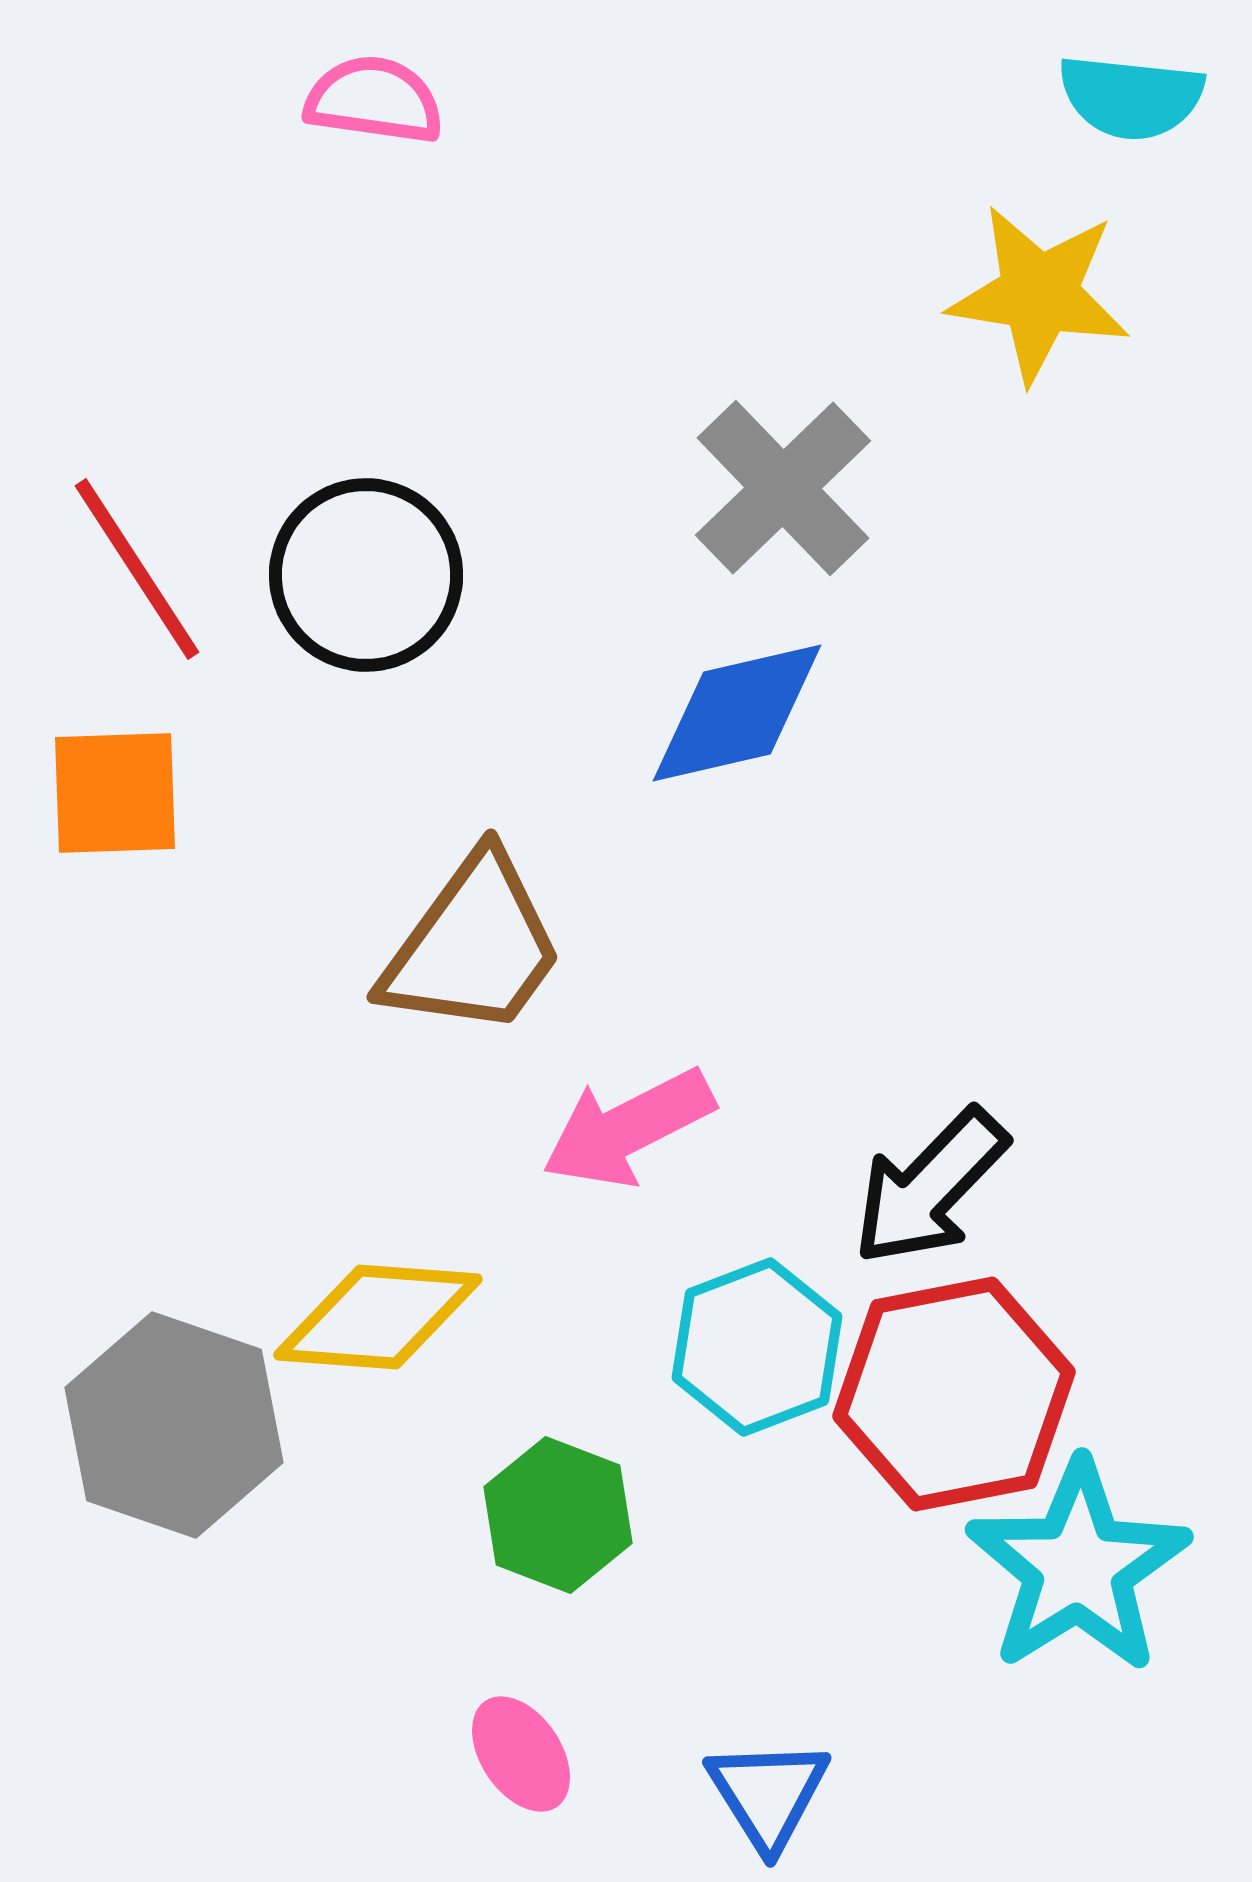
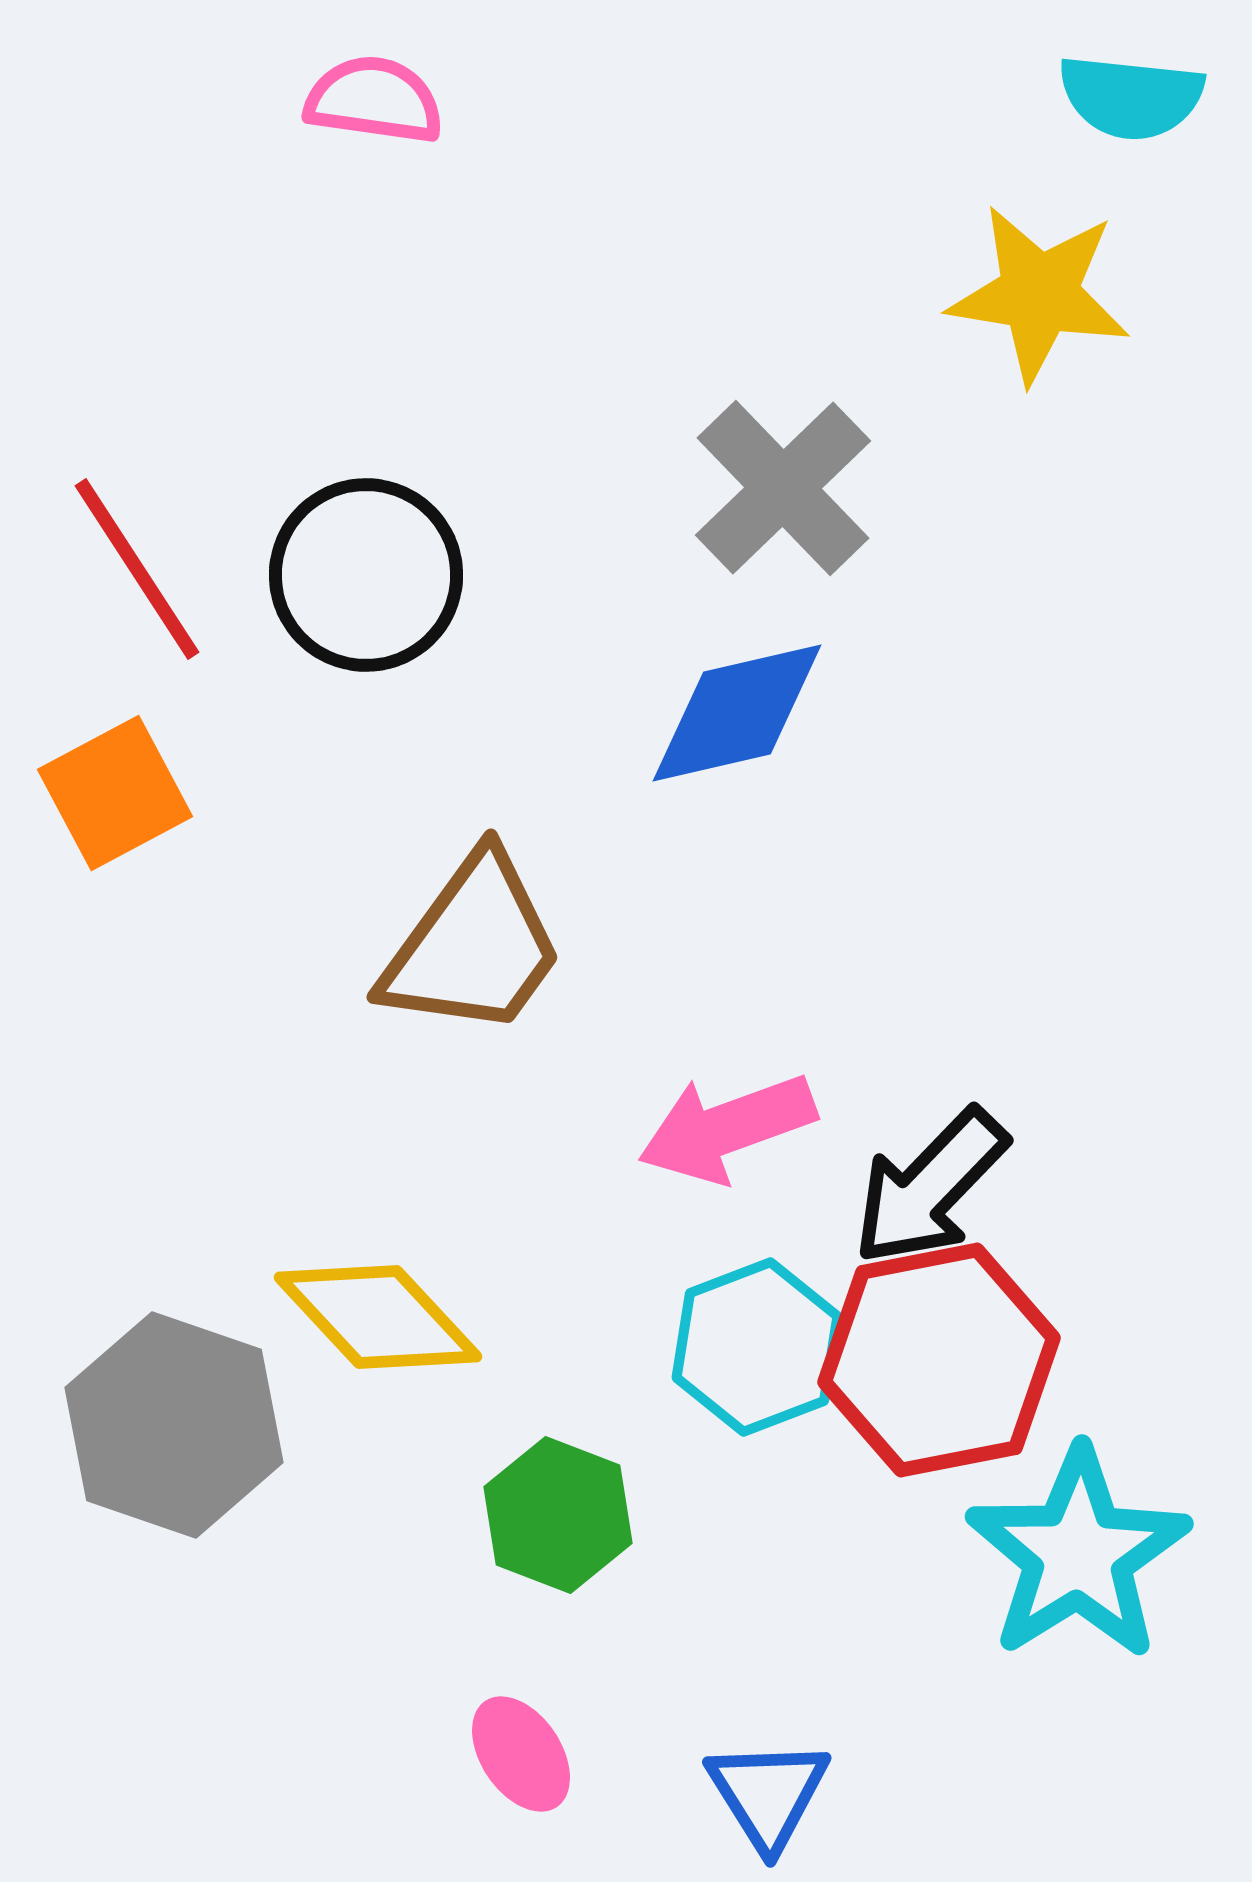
orange square: rotated 26 degrees counterclockwise
pink arrow: moved 99 px right; rotated 7 degrees clockwise
yellow diamond: rotated 43 degrees clockwise
red hexagon: moved 15 px left, 34 px up
cyan star: moved 13 px up
